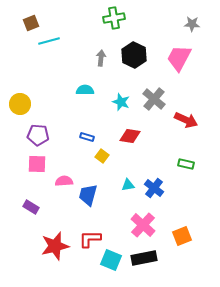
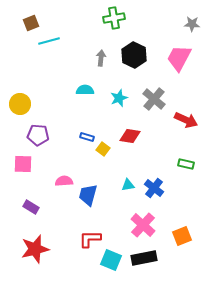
cyan star: moved 2 px left, 4 px up; rotated 30 degrees clockwise
yellow square: moved 1 px right, 7 px up
pink square: moved 14 px left
red star: moved 20 px left, 3 px down
